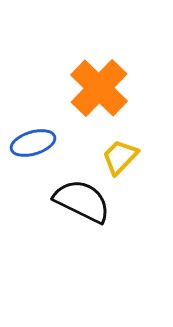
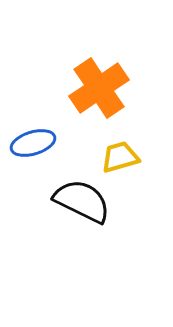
orange cross: rotated 12 degrees clockwise
yellow trapezoid: rotated 30 degrees clockwise
